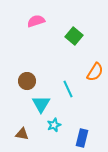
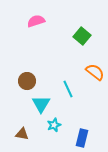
green square: moved 8 px right
orange semicircle: rotated 84 degrees counterclockwise
